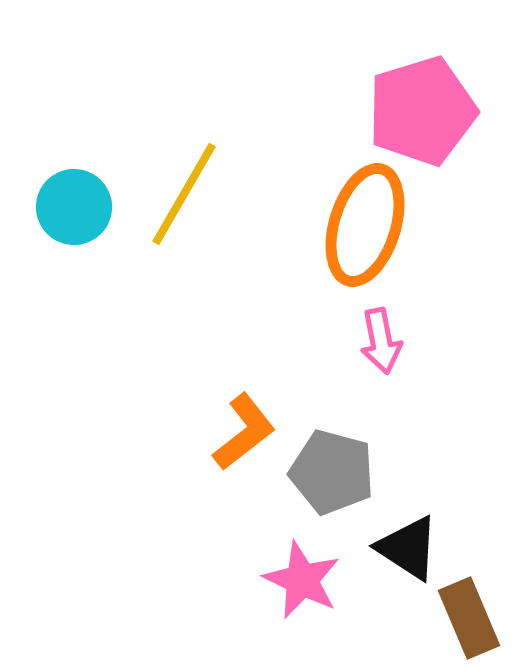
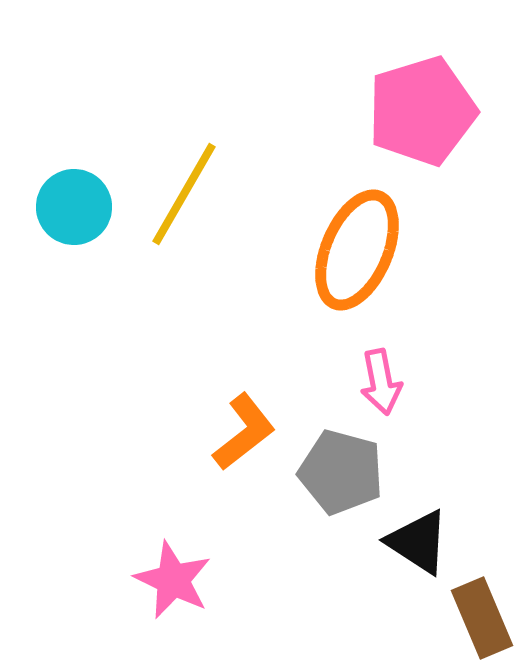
orange ellipse: moved 8 px left, 25 px down; rotated 6 degrees clockwise
pink arrow: moved 41 px down
gray pentagon: moved 9 px right
black triangle: moved 10 px right, 6 px up
pink star: moved 129 px left
brown rectangle: moved 13 px right
